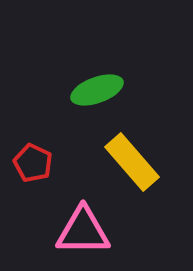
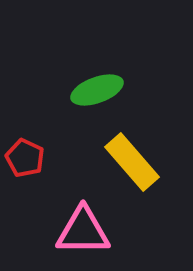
red pentagon: moved 8 px left, 5 px up
